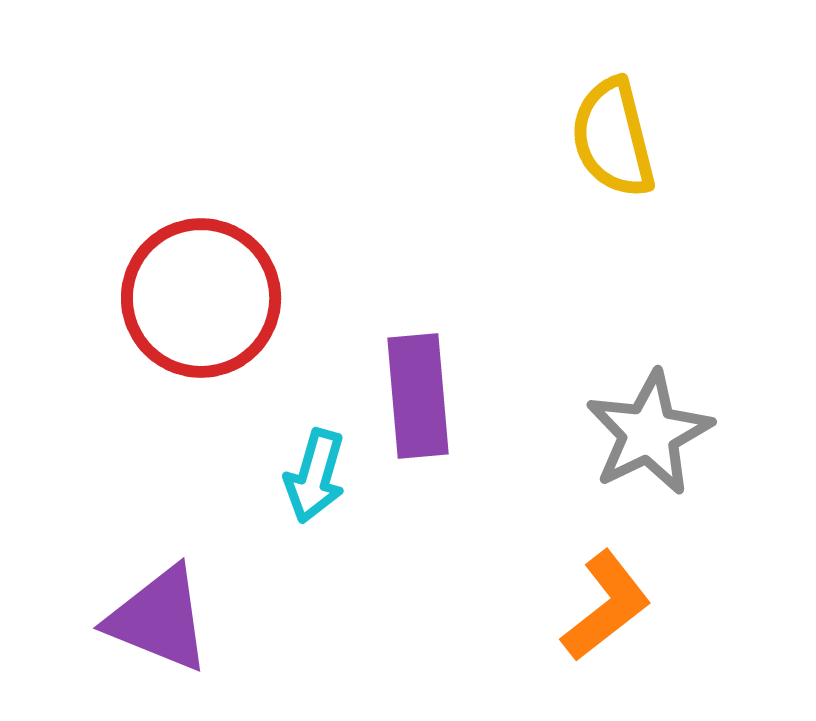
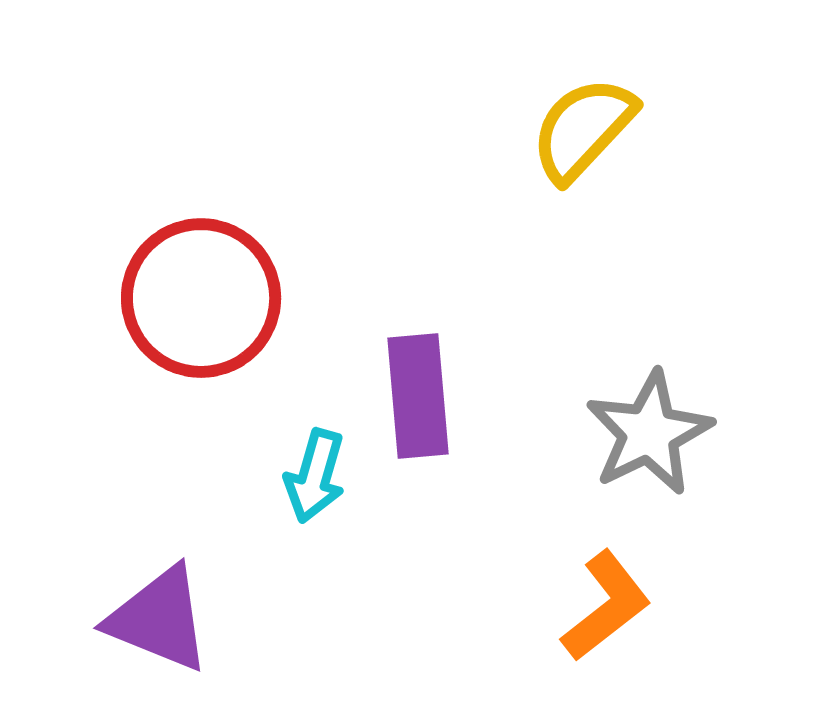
yellow semicircle: moved 30 px left, 9 px up; rotated 57 degrees clockwise
